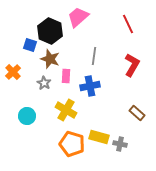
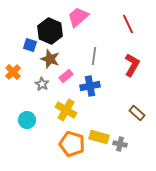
pink rectangle: rotated 48 degrees clockwise
gray star: moved 2 px left, 1 px down
cyan circle: moved 4 px down
